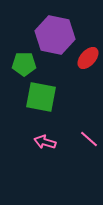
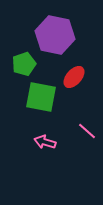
red ellipse: moved 14 px left, 19 px down
green pentagon: rotated 20 degrees counterclockwise
pink line: moved 2 px left, 8 px up
